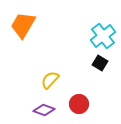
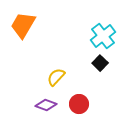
black square: rotated 14 degrees clockwise
yellow semicircle: moved 6 px right, 3 px up
purple diamond: moved 2 px right, 5 px up
